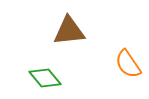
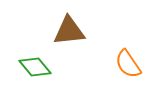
green diamond: moved 10 px left, 11 px up
